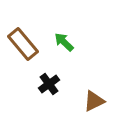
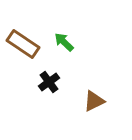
brown rectangle: rotated 16 degrees counterclockwise
black cross: moved 2 px up
